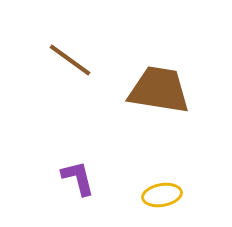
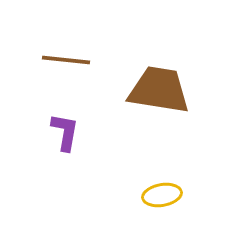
brown line: moved 4 px left; rotated 30 degrees counterclockwise
purple L-shape: moved 13 px left, 46 px up; rotated 24 degrees clockwise
